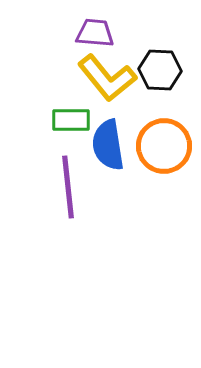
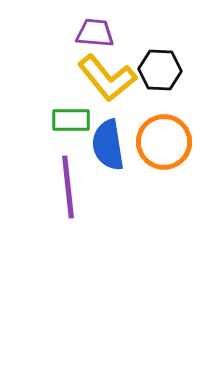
orange circle: moved 4 px up
